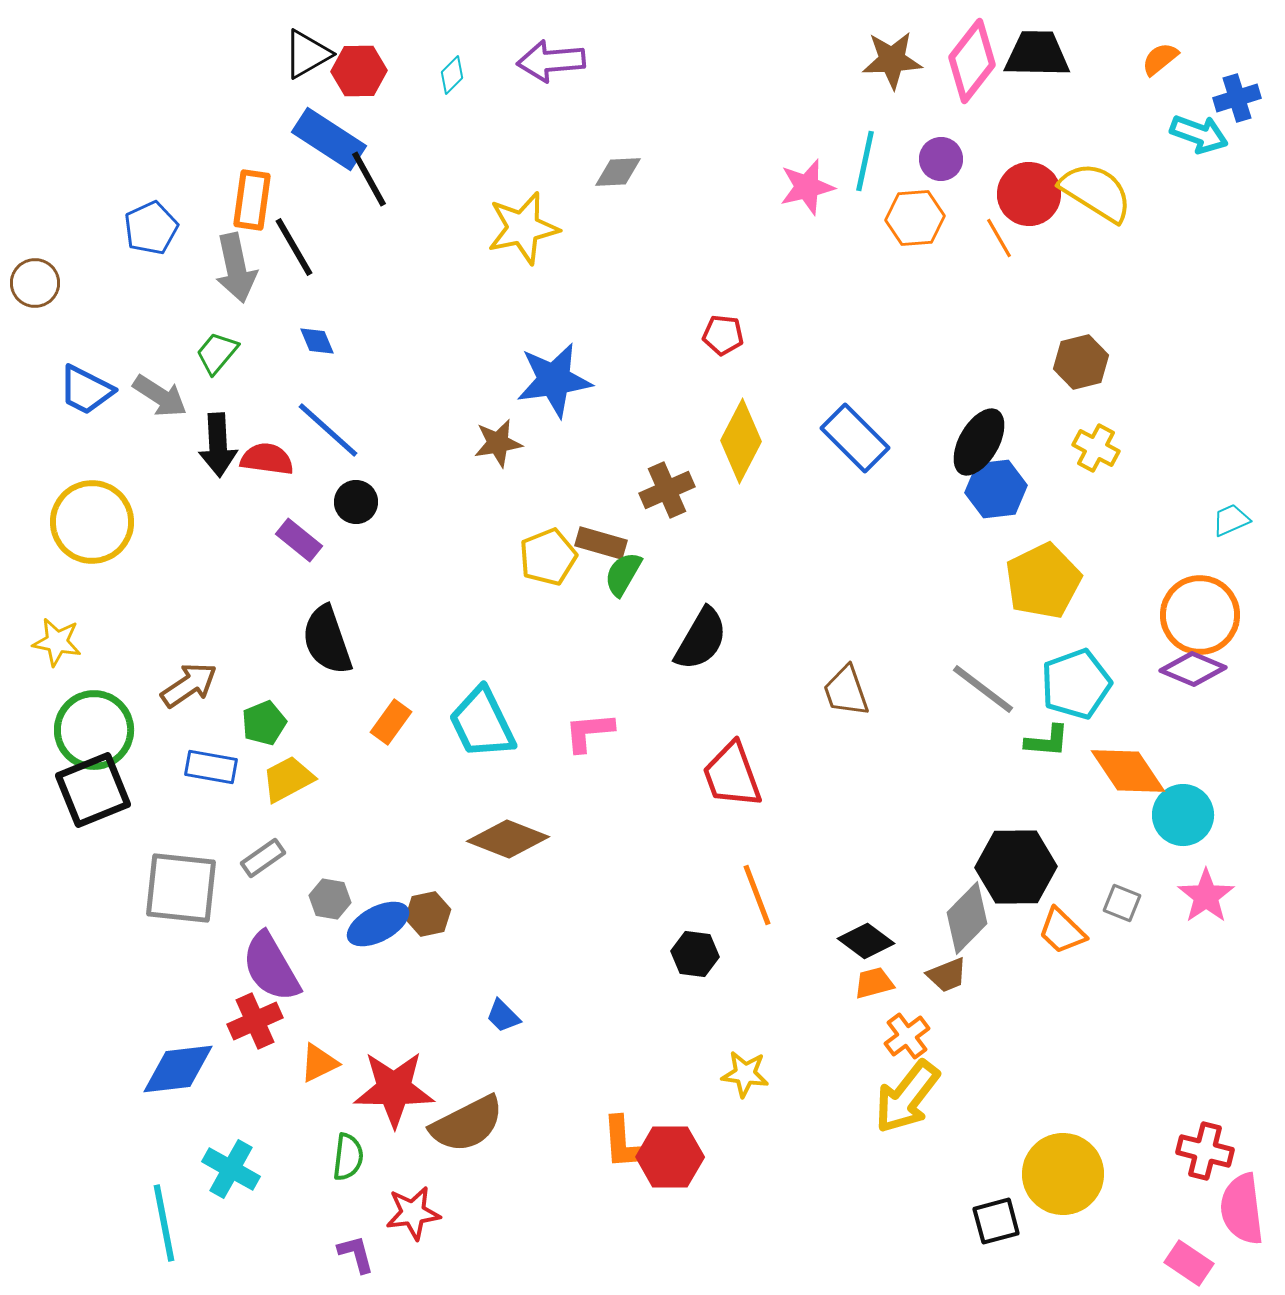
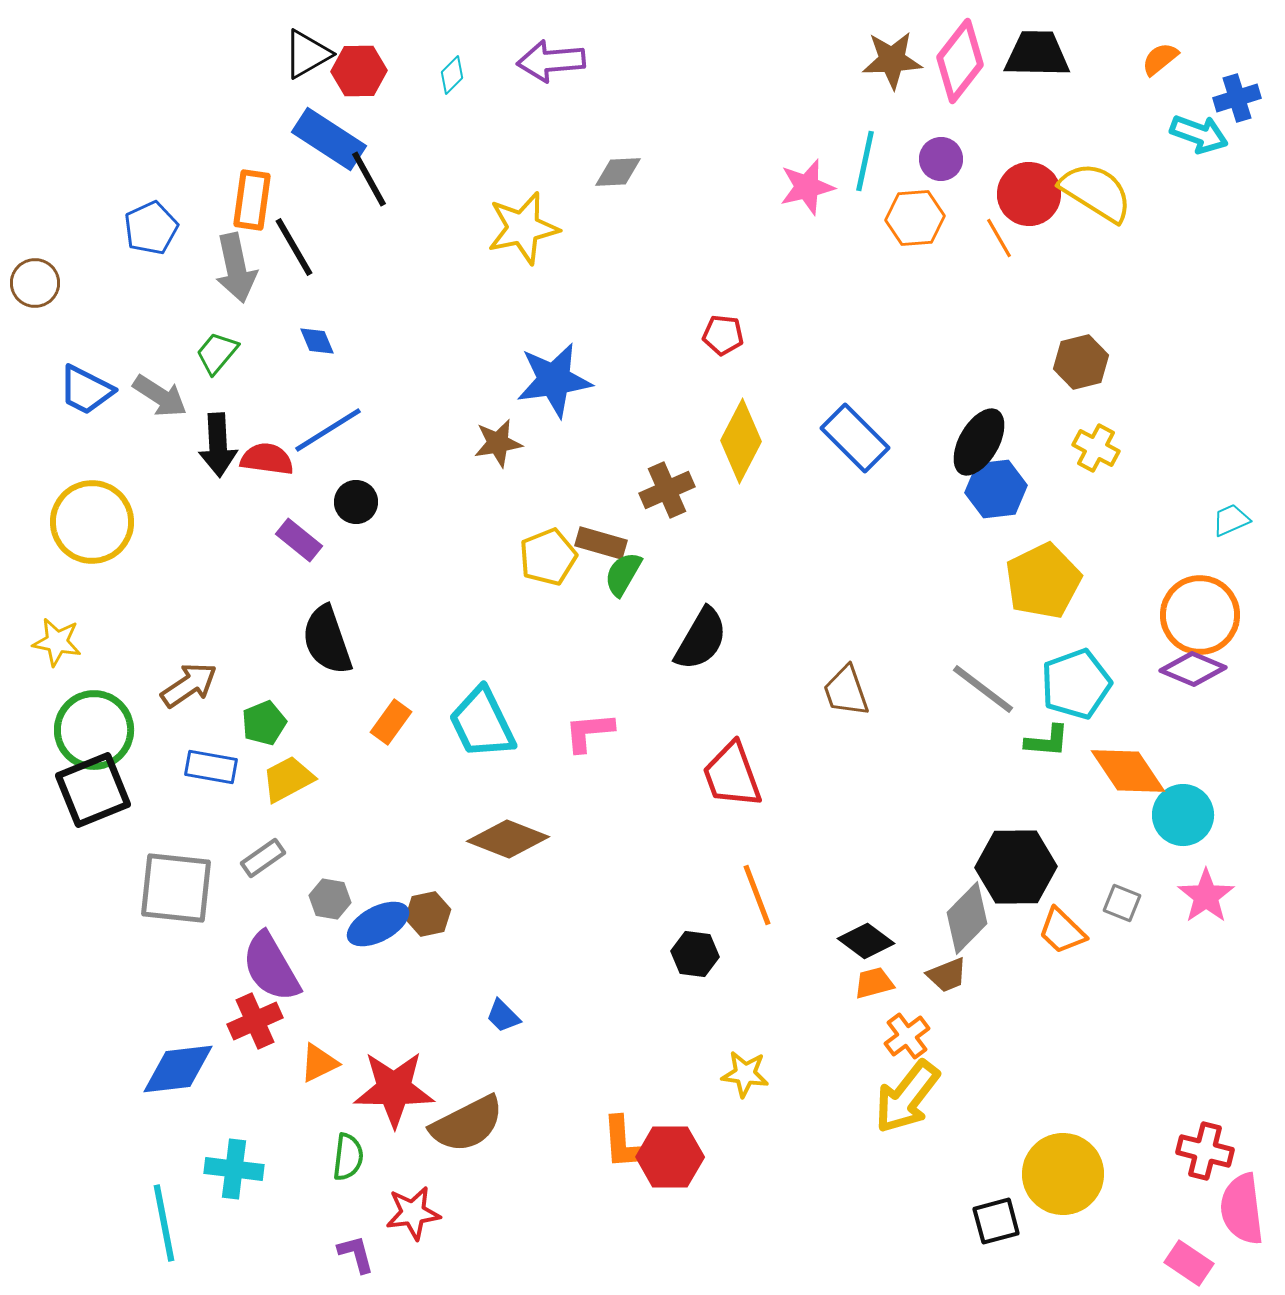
pink diamond at (972, 61): moved 12 px left
blue line at (328, 430): rotated 74 degrees counterclockwise
gray square at (181, 888): moved 5 px left
cyan cross at (231, 1169): moved 3 px right; rotated 22 degrees counterclockwise
